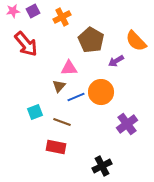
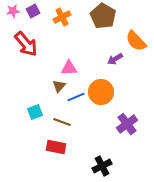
brown pentagon: moved 12 px right, 24 px up
purple arrow: moved 1 px left, 2 px up
